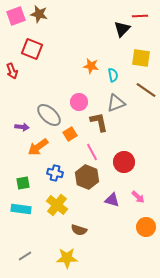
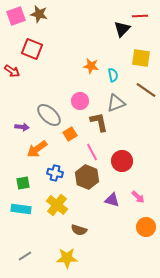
red arrow: rotated 35 degrees counterclockwise
pink circle: moved 1 px right, 1 px up
orange arrow: moved 1 px left, 2 px down
red circle: moved 2 px left, 1 px up
